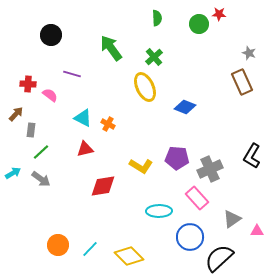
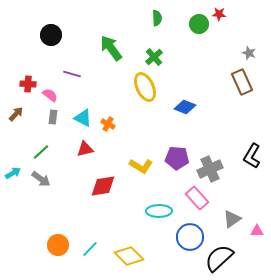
gray rectangle: moved 22 px right, 13 px up
